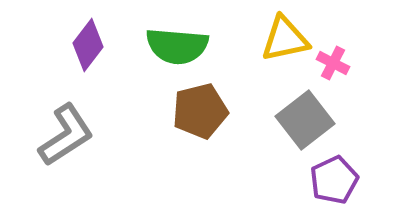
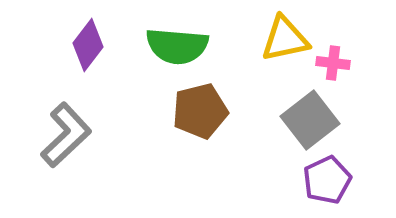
pink cross: rotated 20 degrees counterclockwise
gray square: moved 5 px right
gray L-shape: rotated 10 degrees counterclockwise
purple pentagon: moved 7 px left
